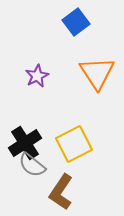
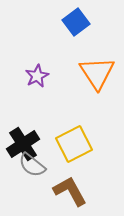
black cross: moved 2 px left, 1 px down
brown L-shape: moved 9 px right, 1 px up; rotated 117 degrees clockwise
